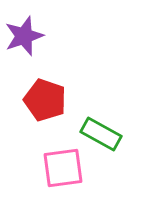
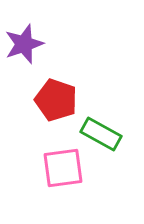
purple star: moved 8 px down
red pentagon: moved 11 px right
